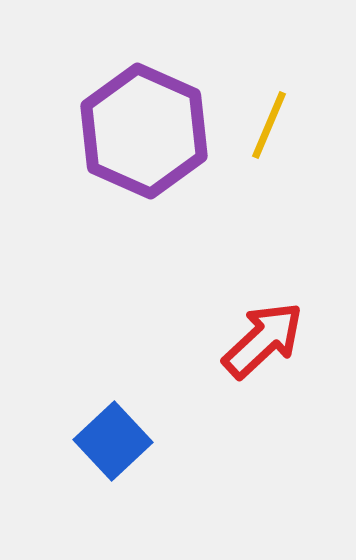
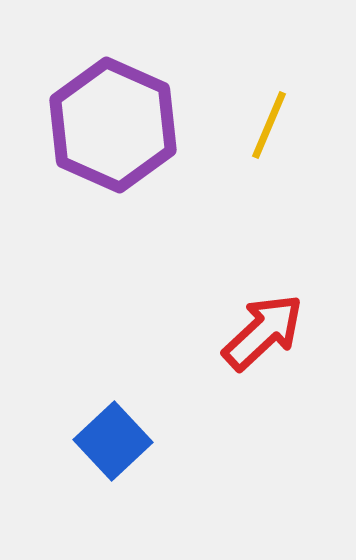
purple hexagon: moved 31 px left, 6 px up
red arrow: moved 8 px up
